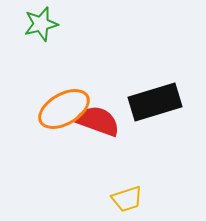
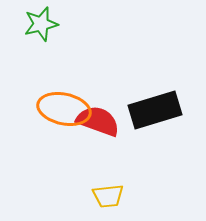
black rectangle: moved 8 px down
orange ellipse: rotated 42 degrees clockwise
yellow trapezoid: moved 19 px left, 3 px up; rotated 12 degrees clockwise
